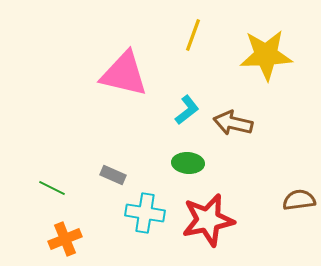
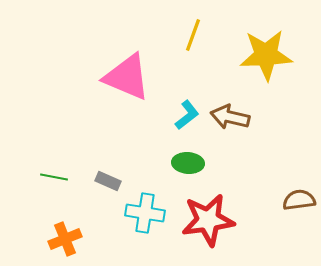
pink triangle: moved 3 px right, 3 px down; rotated 10 degrees clockwise
cyan L-shape: moved 5 px down
brown arrow: moved 3 px left, 6 px up
gray rectangle: moved 5 px left, 6 px down
green line: moved 2 px right, 11 px up; rotated 16 degrees counterclockwise
red star: rotated 4 degrees clockwise
